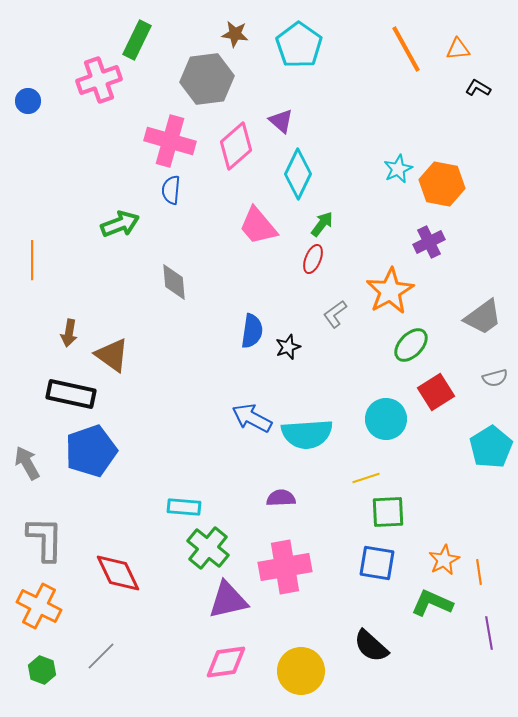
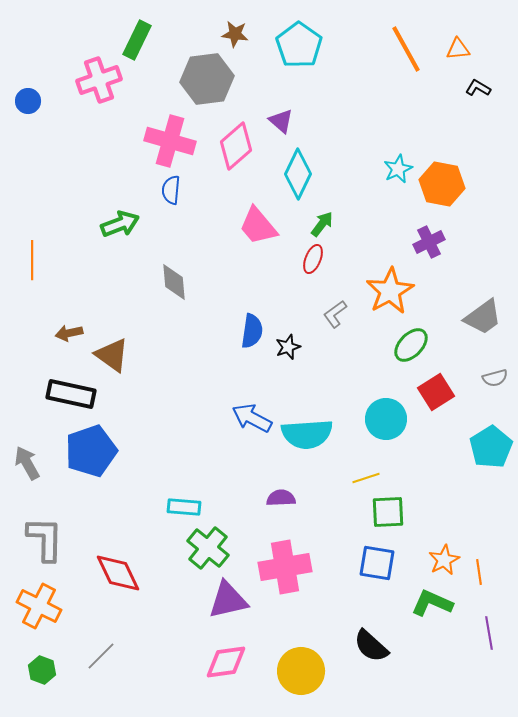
brown arrow at (69, 333): rotated 68 degrees clockwise
